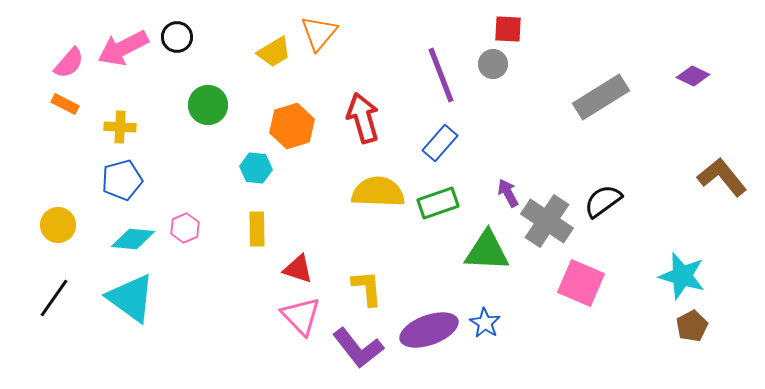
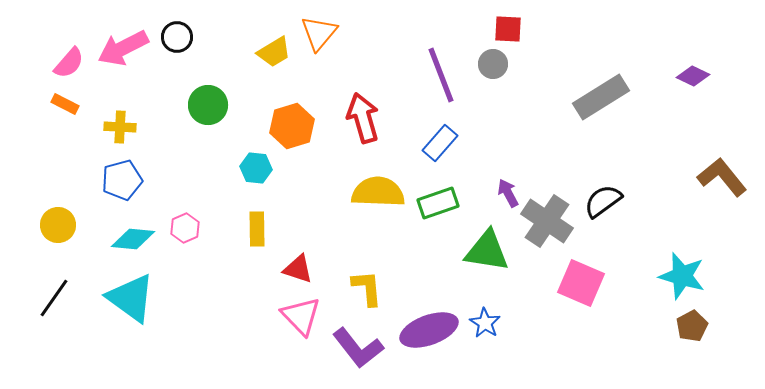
green triangle: rotated 6 degrees clockwise
